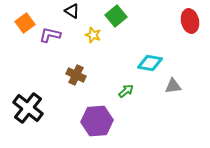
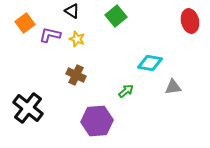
yellow star: moved 16 px left, 4 px down
gray triangle: moved 1 px down
